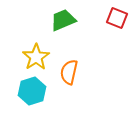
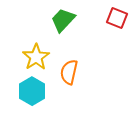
green trapezoid: rotated 24 degrees counterclockwise
cyan hexagon: rotated 12 degrees counterclockwise
